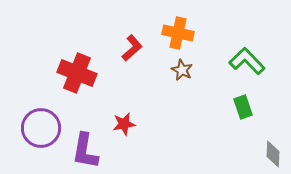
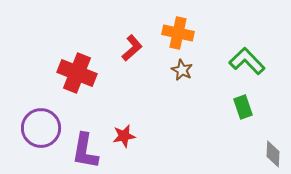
red star: moved 12 px down
